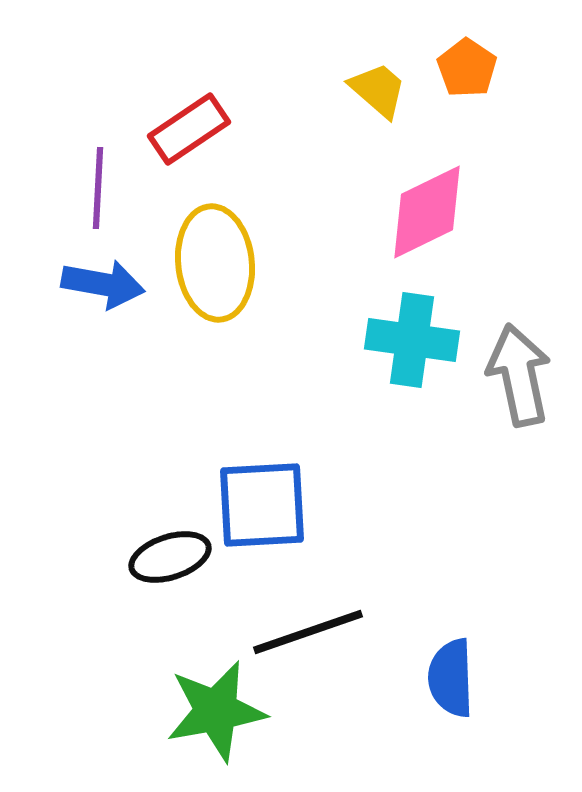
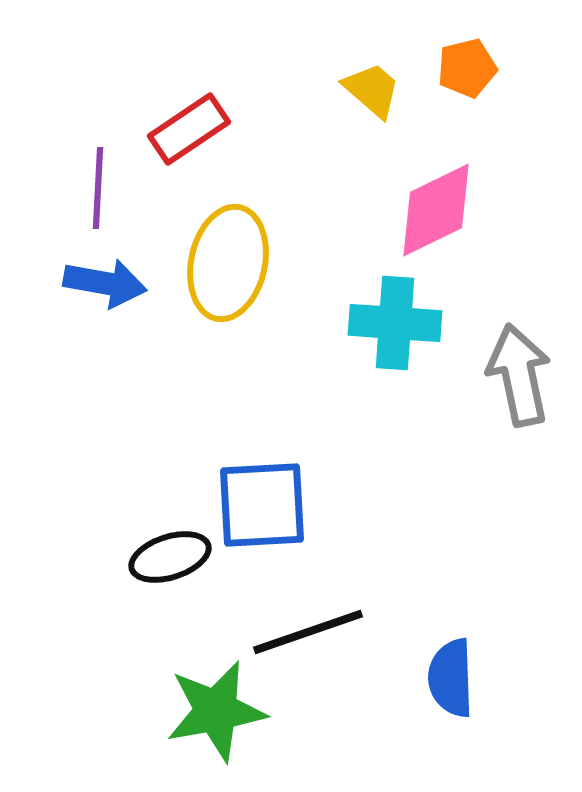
orange pentagon: rotated 24 degrees clockwise
yellow trapezoid: moved 6 px left
pink diamond: moved 9 px right, 2 px up
yellow ellipse: moved 13 px right; rotated 18 degrees clockwise
blue arrow: moved 2 px right, 1 px up
cyan cross: moved 17 px left, 17 px up; rotated 4 degrees counterclockwise
